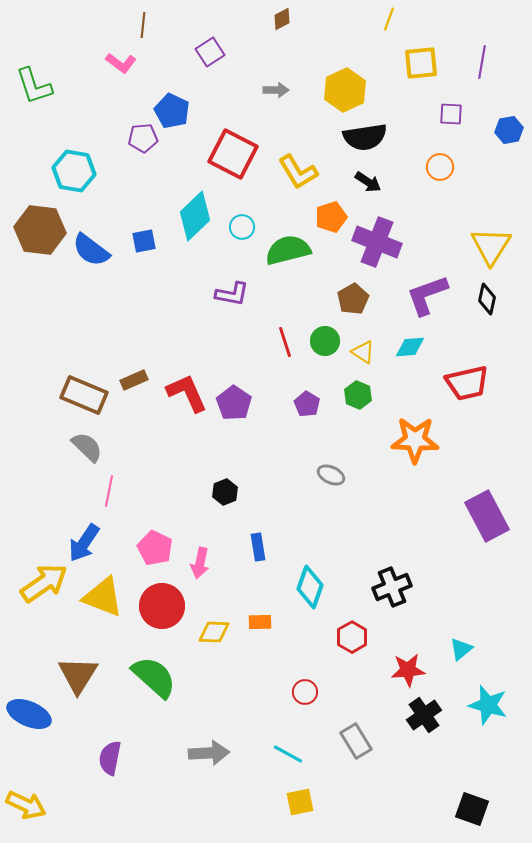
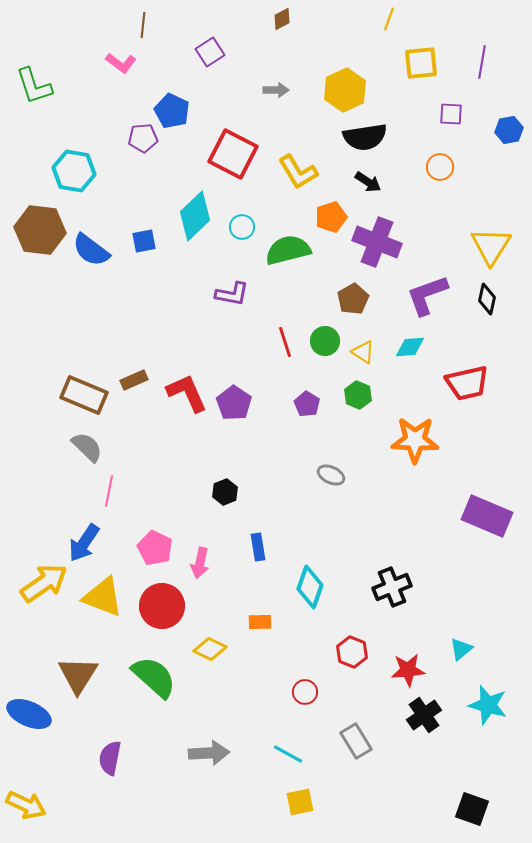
purple rectangle at (487, 516): rotated 39 degrees counterclockwise
yellow diamond at (214, 632): moved 4 px left, 17 px down; rotated 24 degrees clockwise
red hexagon at (352, 637): moved 15 px down; rotated 8 degrees counterclockwise
